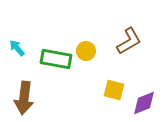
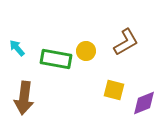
brown L-shape: moved 3 px left, 1 px down
